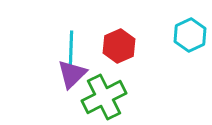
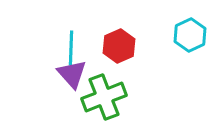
purple triangle: rotated 28 degrees counterclockwise
green cross: rotated 6 degrees clockwise
